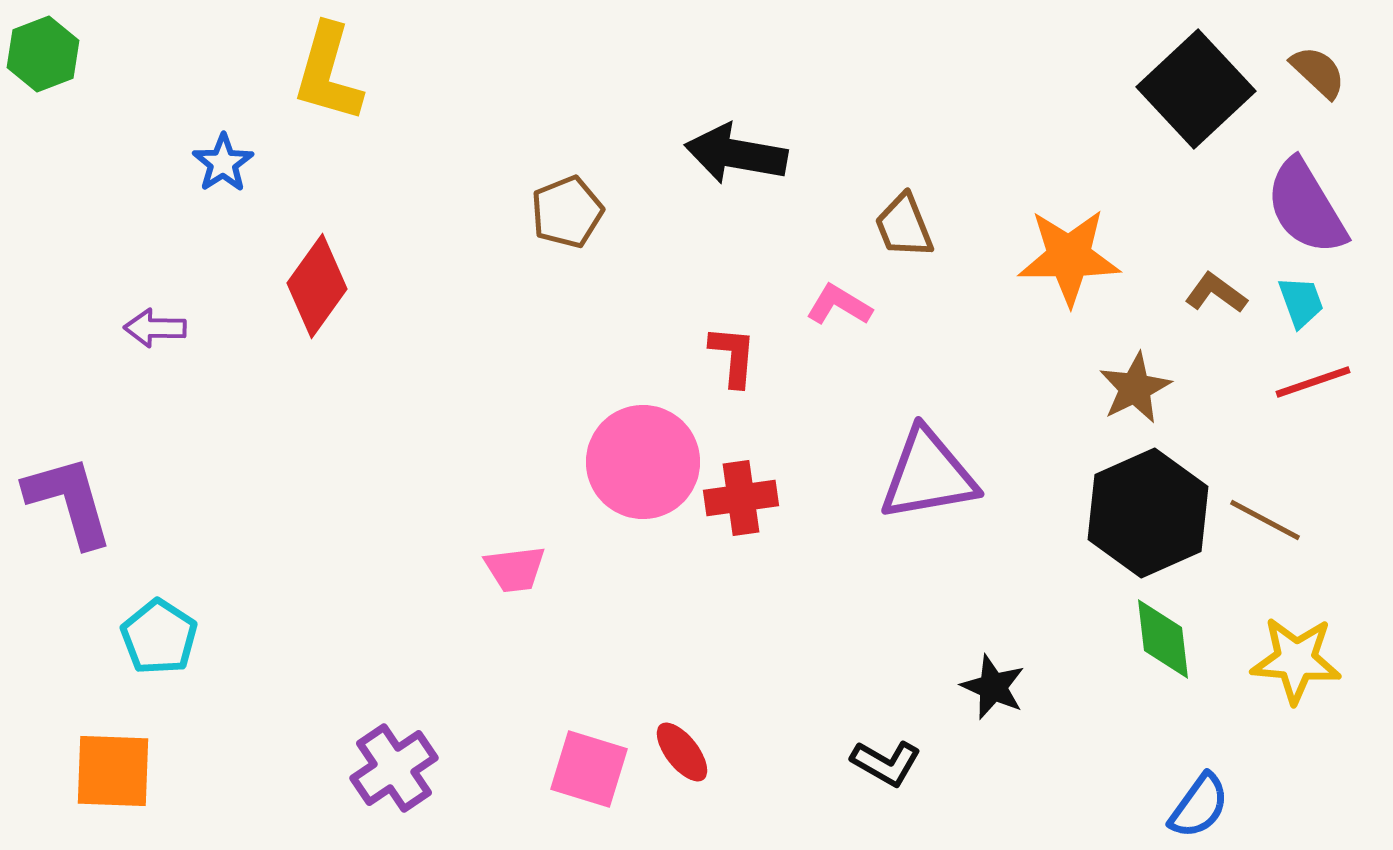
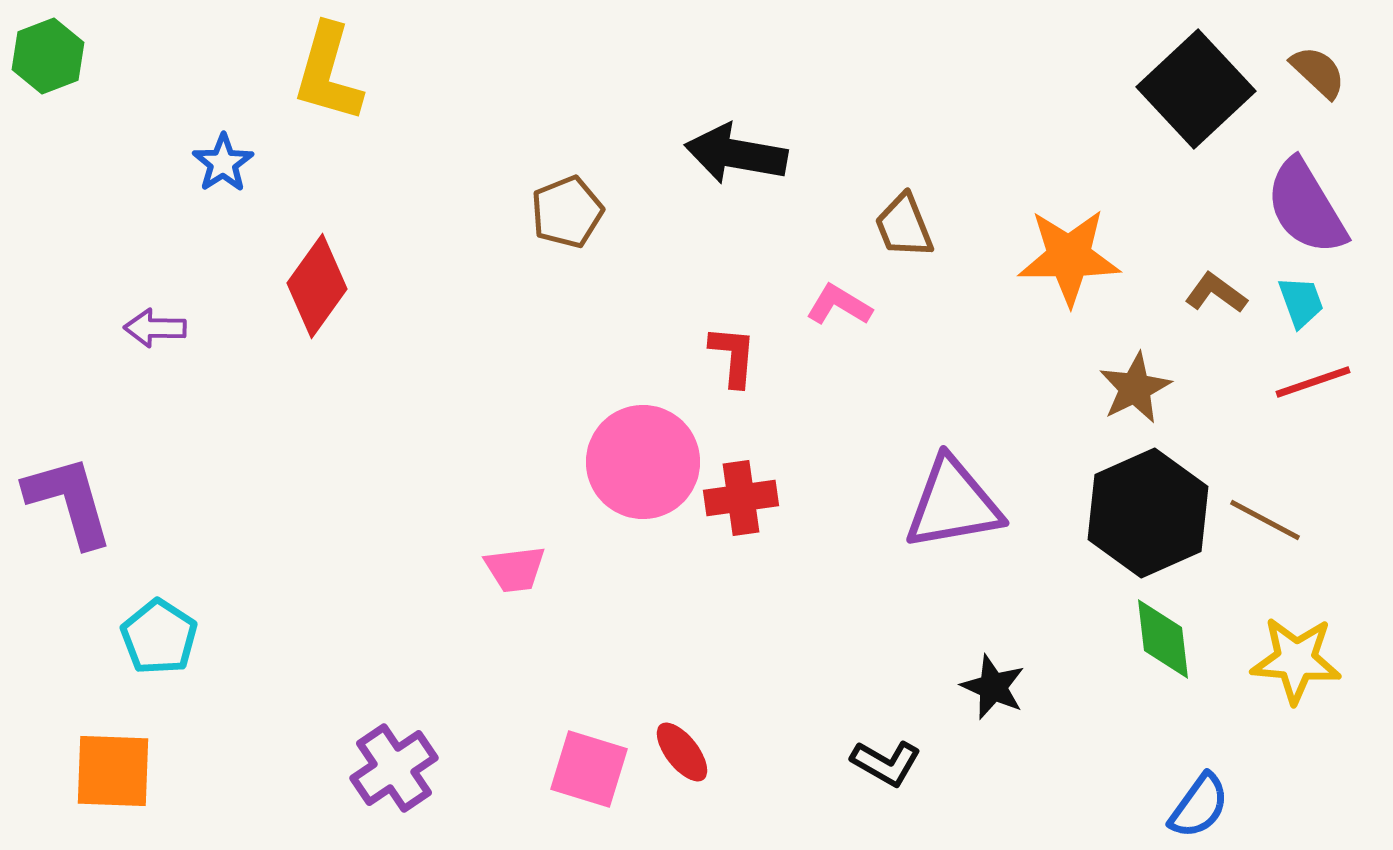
green hexagon: moved 5 px right, 2 px down
purple triangle: moved 25 px right, 29 px down
